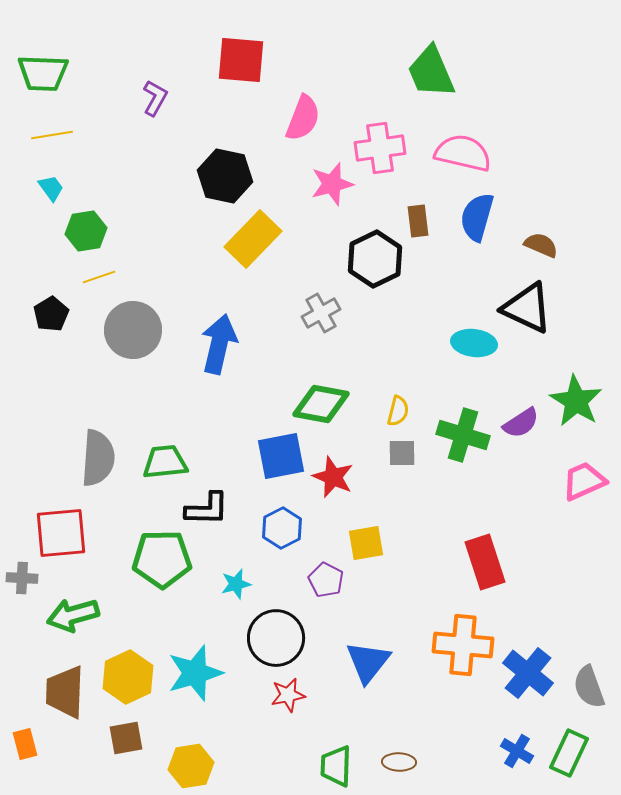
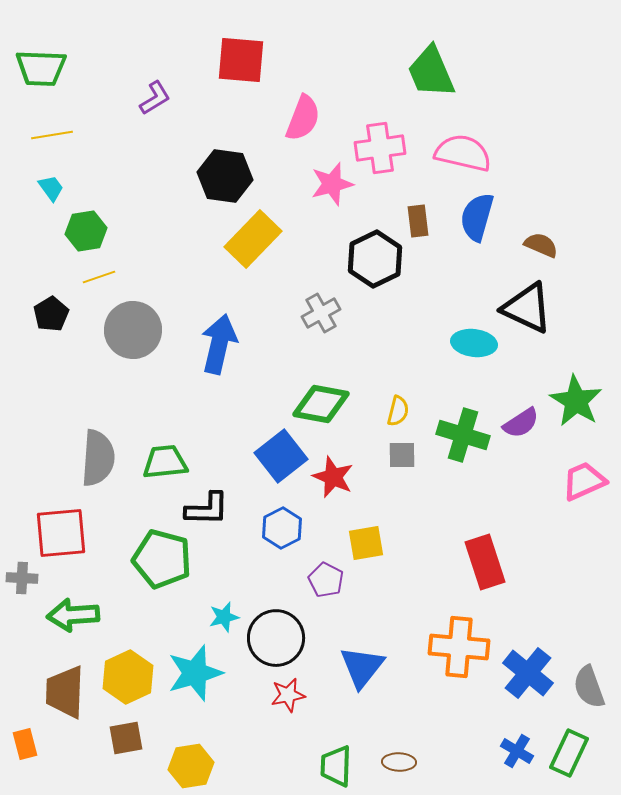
green trapezoid at (43, 73): moved 2 px left, 5 px up
purple L-shape at (155, 98): rotated 30 degrees clockwise
black hexagon at (225, 176): rotated 4 degrees counterclockwise
gray square at (402, 453): moved 2 px down
blue square at (281, 456): rotated 27 degrees counterclockwise
green pentagon at (162, 559): rotated 16 degrees clockwise
cyan star at (236, 584): moved 12 px left, 33 px down
green arrow at (73, 615): rotated 12 degrees clockwise
orange cross at (463, 645): moved 4 px left, 2 px down
blue triangle at (368, 662): moved 6 px left, 5 px down
